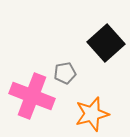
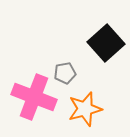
pink cross: moved 2 px right, 1 px down
orange star: moved 7 px left, 5 px up
